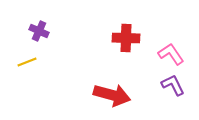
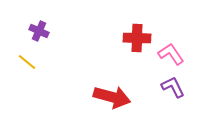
red cross: moved 11 px right
yellow line: rotated 60 degrees clockwise
purple L-shape: moved 2 px down
red arrow: moved 2 px down
